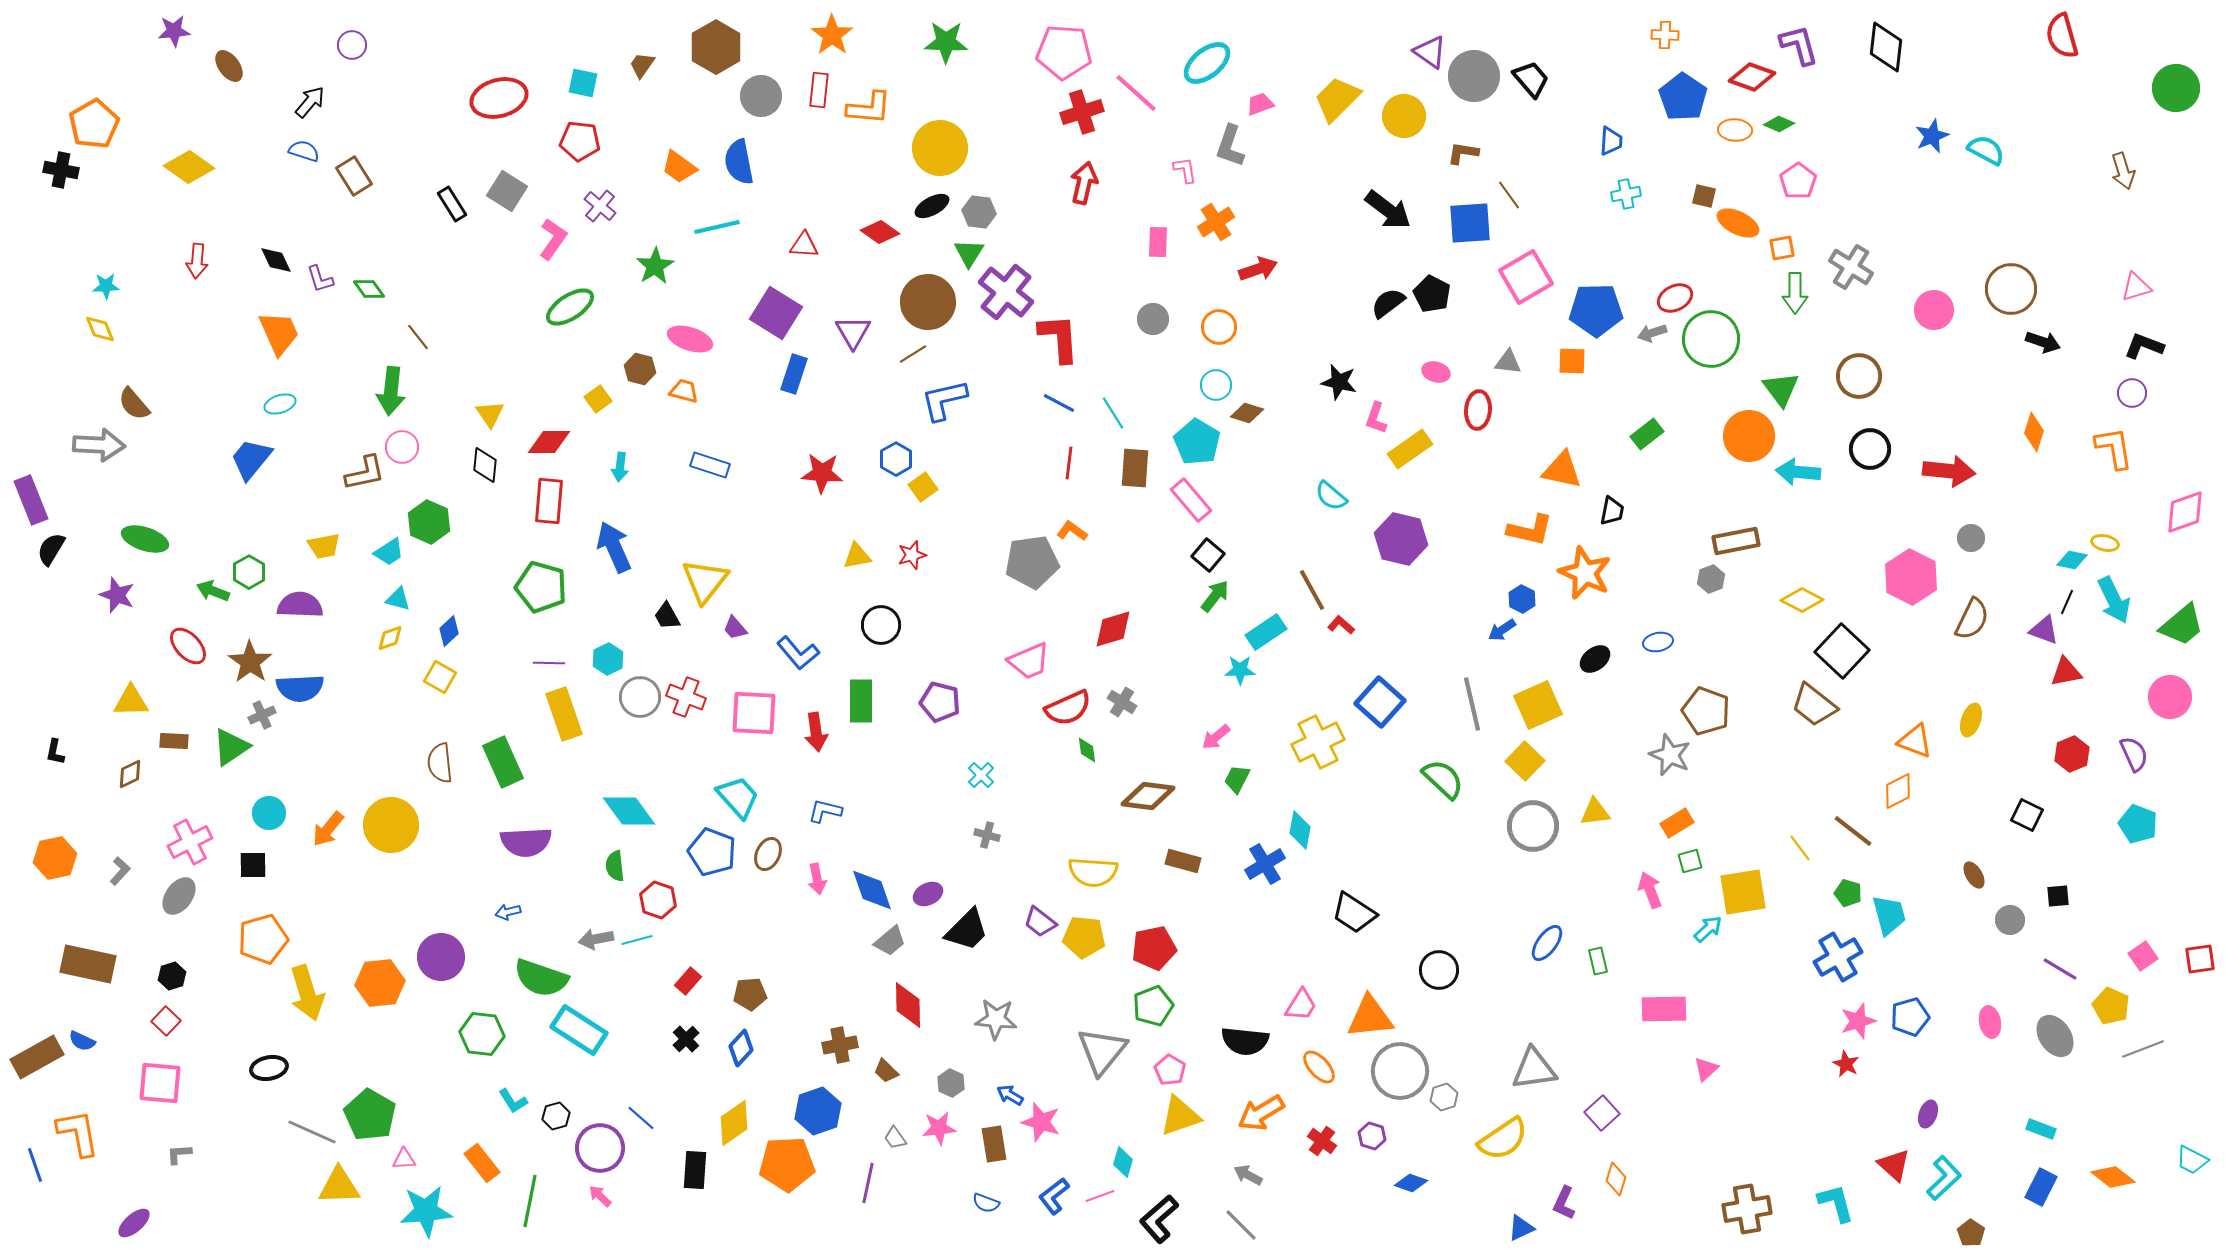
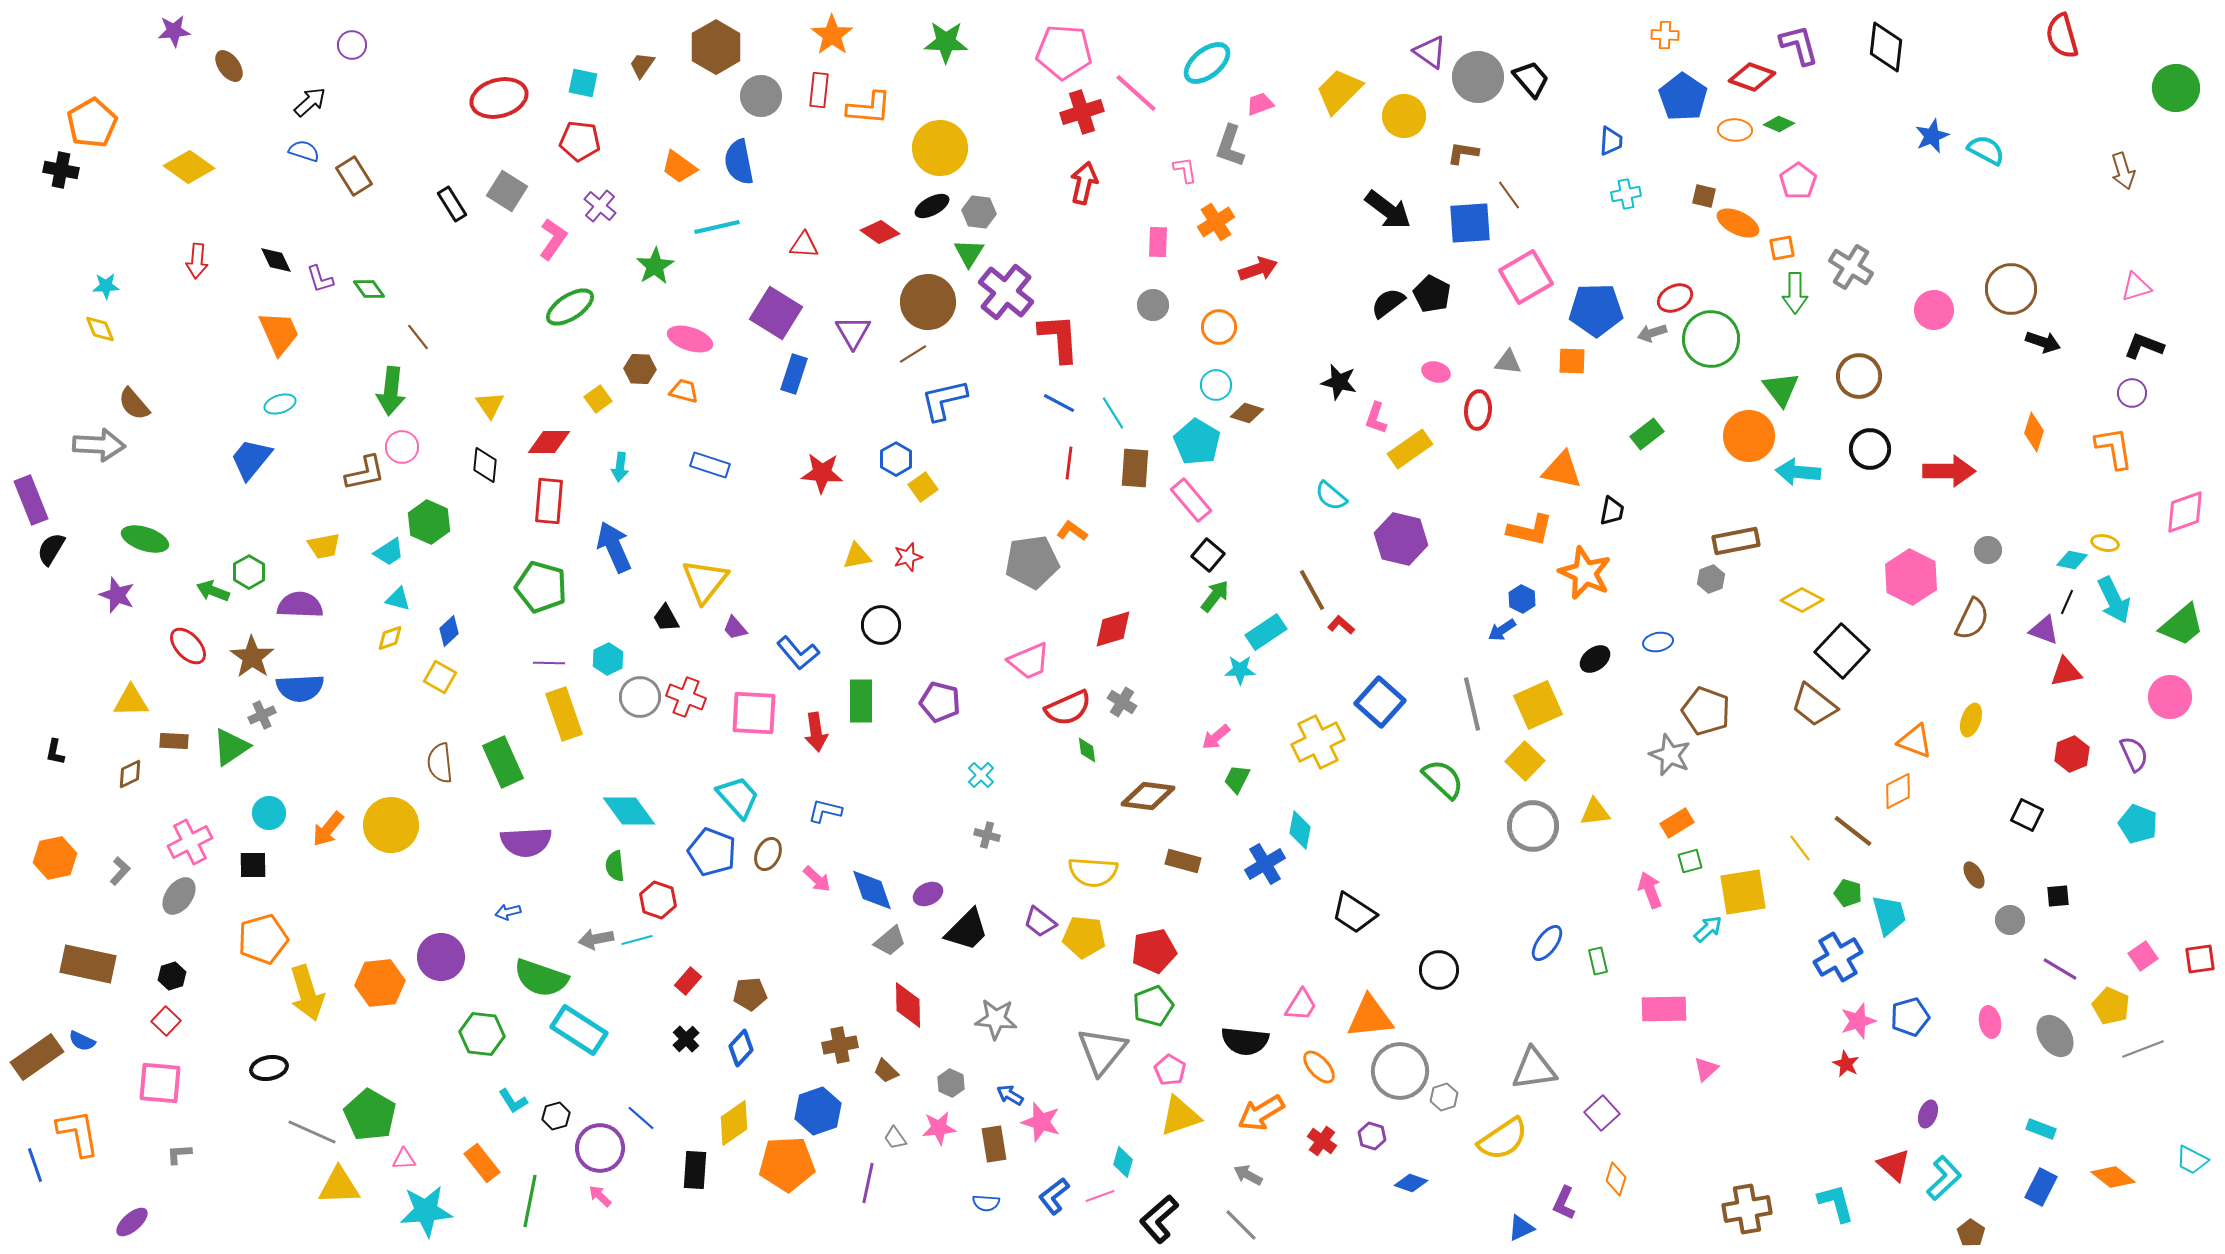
gray circle at (1474, 76): moved 4 px right, 1 px down
yellow trapezoid at (1337, 99): moved 2 px right, 8 px up
black arrow at (310, 102): rotated 8 degrees clockwise
orange pentagon at (94, 124): moved 2 px left, 1 px up
gray circle at (1153, 319): moved 14 px up
brown hexagon at (640, 369): rotated 12 degrees counterclockwise
yellow triangle at (490, 414): moved 9 px up
red arrow at (1949, 471): rotated 6 degrees counterclockwise
gray circle at (1971, 538): moved 17 px right, 12 px down
red star at (912, 555): moved 4 px left, 2 px down
black trapezoid at (667, 616): moved 1 px left, 2 px down
brown star at (250, 662): moved 2 px right, 5 px up
pink arrow at (817, 879): rotated 36 degrees counterclockwise
red pentagon at (1154, 948): moved 3 px down
brown rectangle at (37, 1057): rotated 6 degrees counterclockwise
blue semicircle at (986, 1203): rotated 16 degrees counterclockwise
purple ellipse at (134, 1223): moved 2 px left, 1 px up
